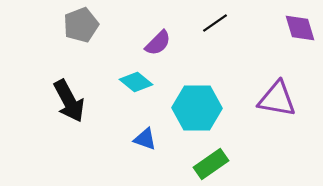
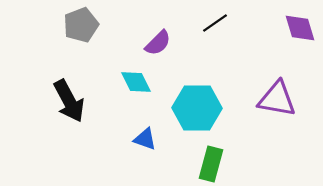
cyan diamond: rotated 24 degrees clockwise
green rectangle: rotated 40 degrees counterclockwise
